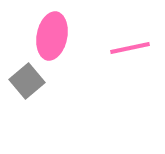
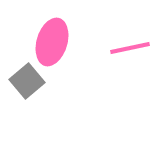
pink ellipse: moved 6 px down; rotated 6 degrees clockwise
